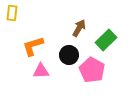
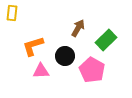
brown arrow: moved 1 px left
black circle: moved 4 px left, 1 px down
